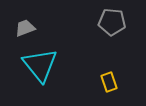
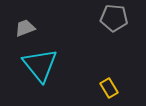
gray pentagon: moved 2 px right, 4 px up
yellow rectangle: moved 6 px down; rotated 12 degrees counterclockwise
